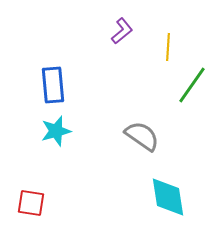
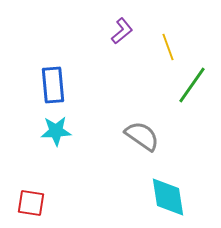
yellow line: rotated 24 degrees counterclockwise
cyan star: rotated 12 degrees clockwise
